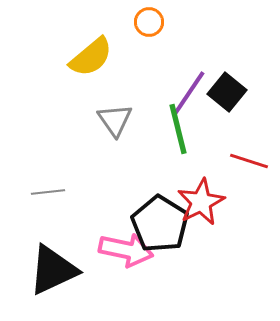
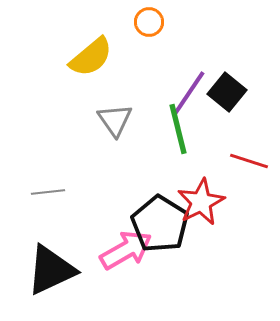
pink arrow: rotated 42 degrees counterclockwise
black triangle: moved 2 px left
